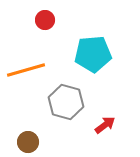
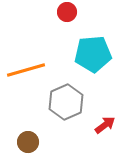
red circle: moved 22 px right, 8 px up
gray hexagon: rotated 20 degrees clockwise
